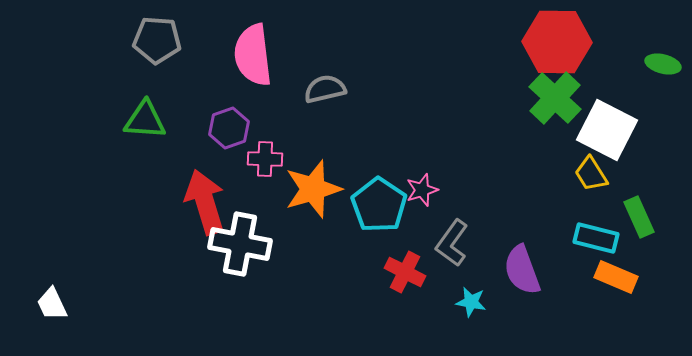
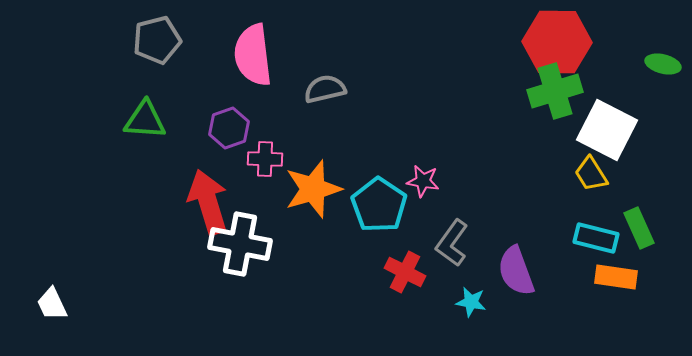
gray pentagon: rotated 18 degrees counterclockwise
green cross: moved 7 px up; rotated 30 degrees clockwise
pink star: moved 1 px right, 9 px up; rotated 28 degrees clockwise
red arrow: moved 3 px right
green rectangle: moved 11 px down
purple semicircle: moved 6 px left, 1 px down
orange rectangle: rotated 15 degrees counterclockwise
